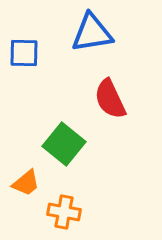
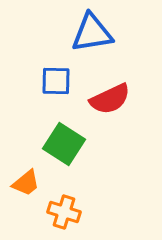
blue square: moved 32 px right, 28 px down
red semicircle: rotated 90 degrees counterclockwise
green square: rotated 6 degrees counterclockwise
orange cross: rotated 8 degrees clockwise
